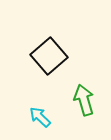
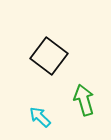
black square: rotated 12 degrees counterclockwise
